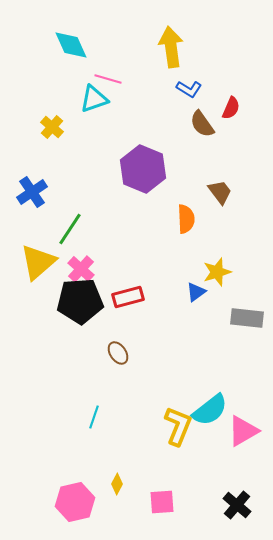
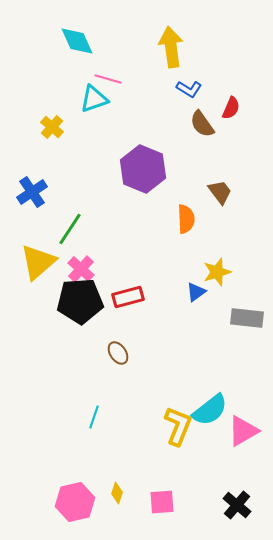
cyan diamond: moved 6 px right, 4 px up
yellow diamond: moved 9 px down; rotated 10 degrees counterclockwise
